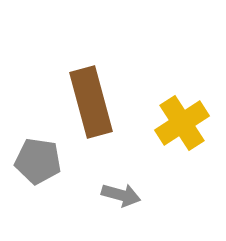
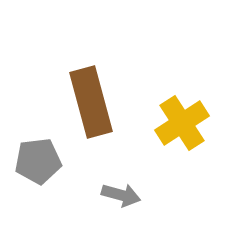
gray pentagon: rotated 15 degrees counterclockwise
